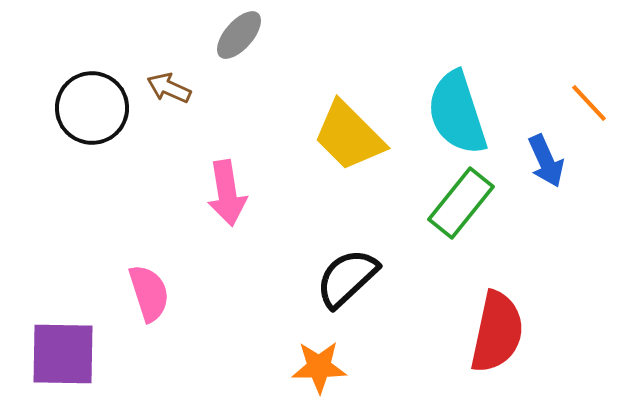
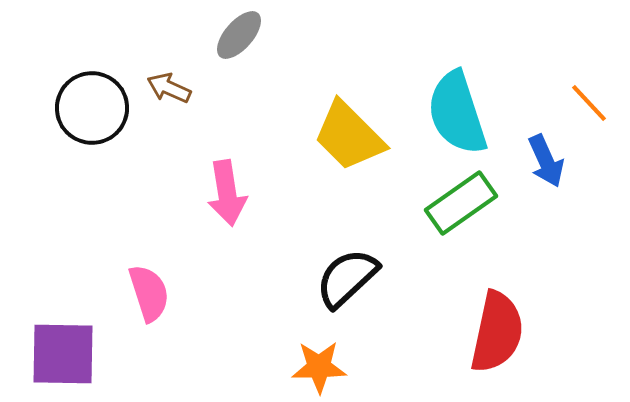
green rectangle: rotated 16 degrees clockwise
